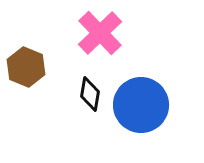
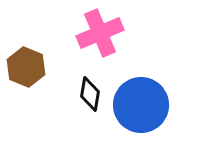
pink cross: rotated 21 degrees clockwise
